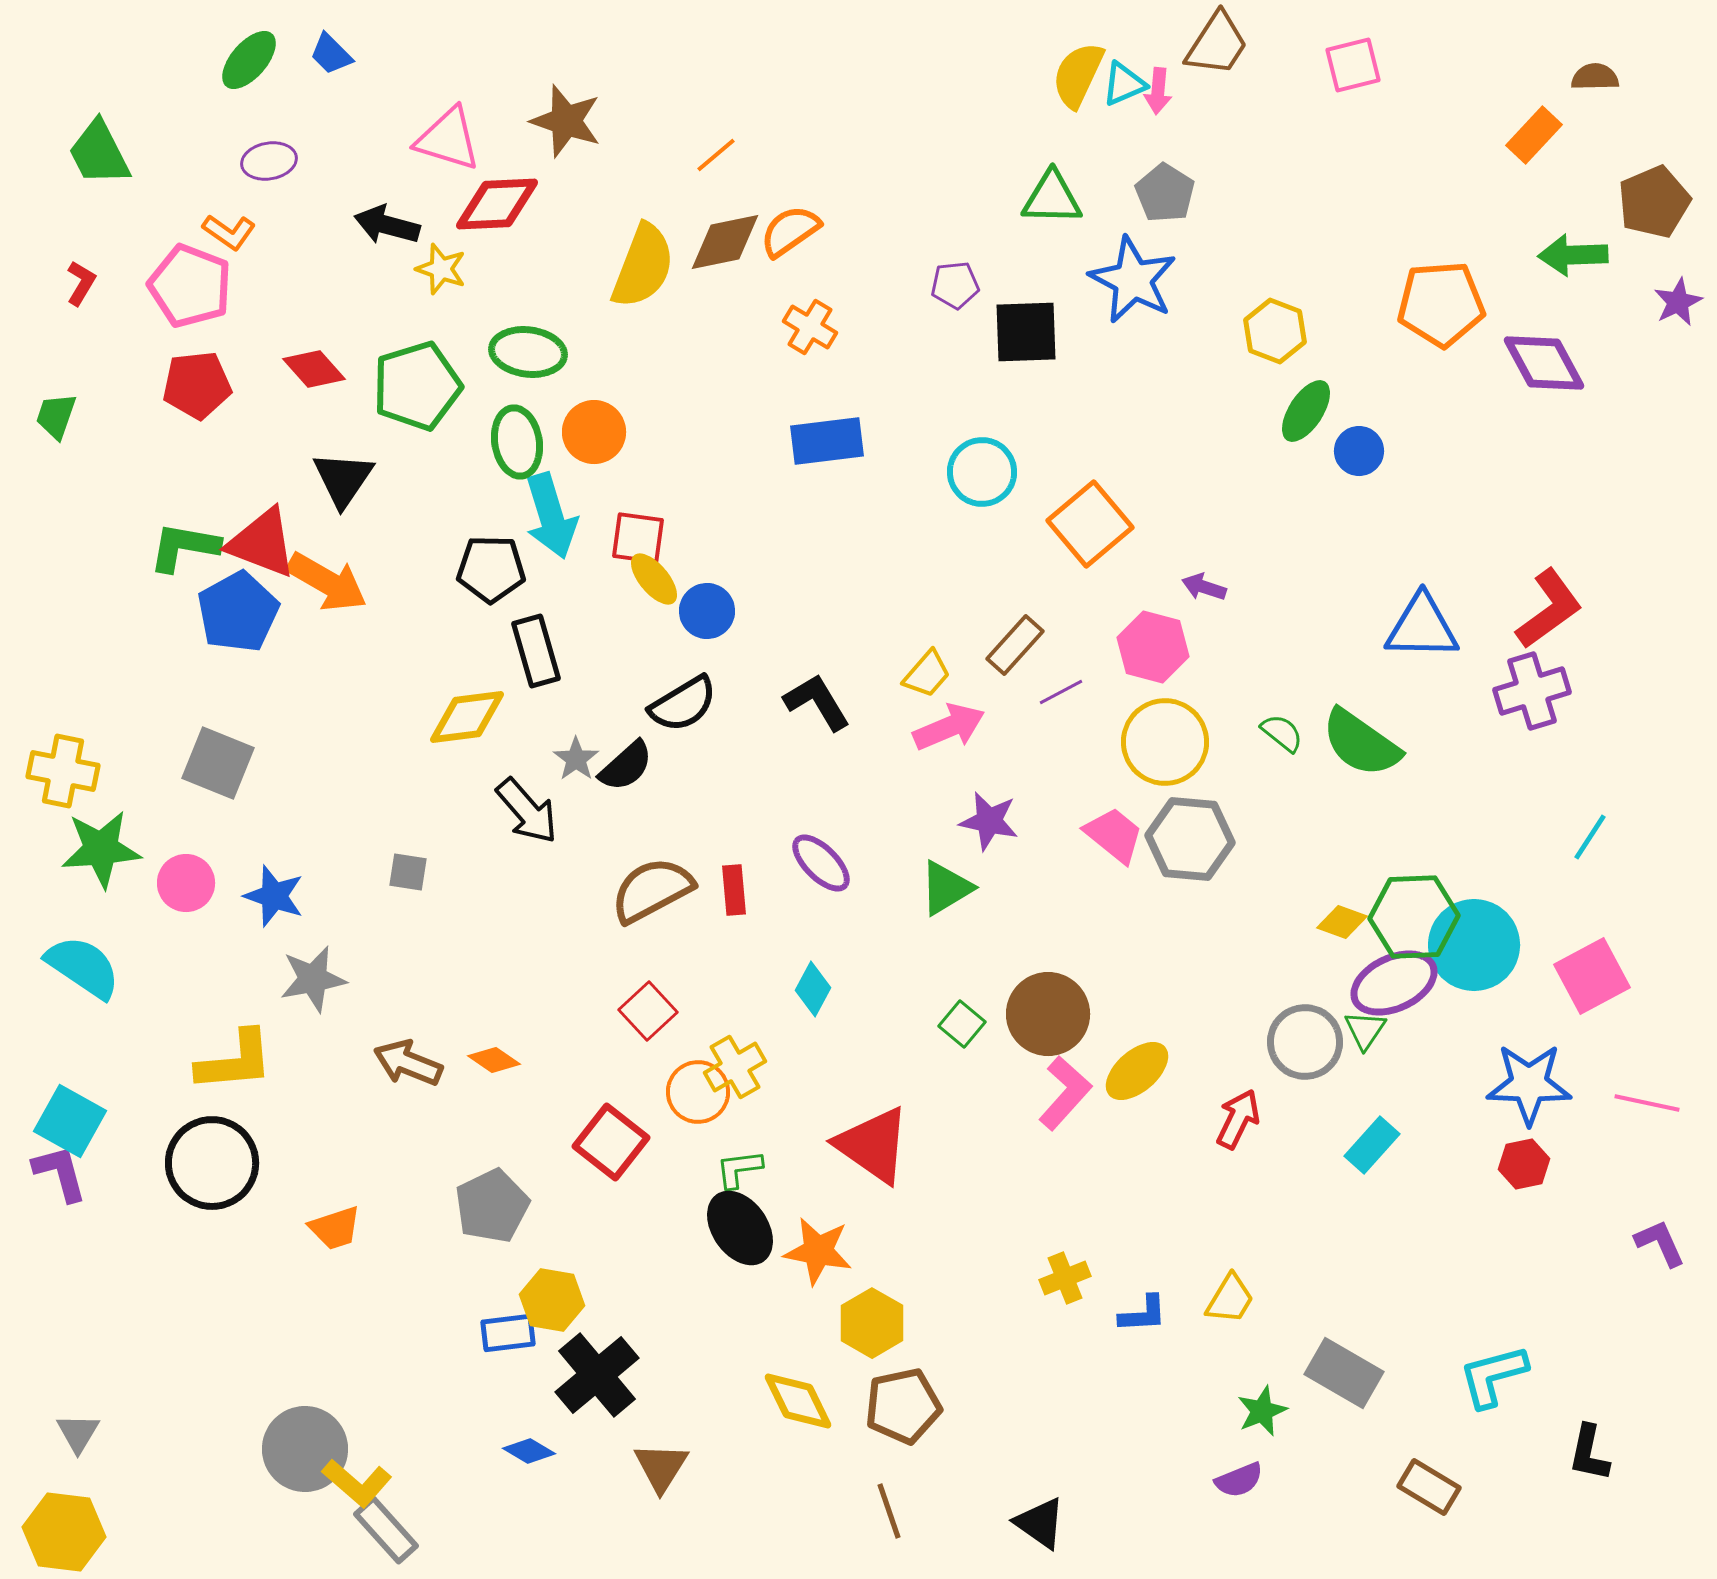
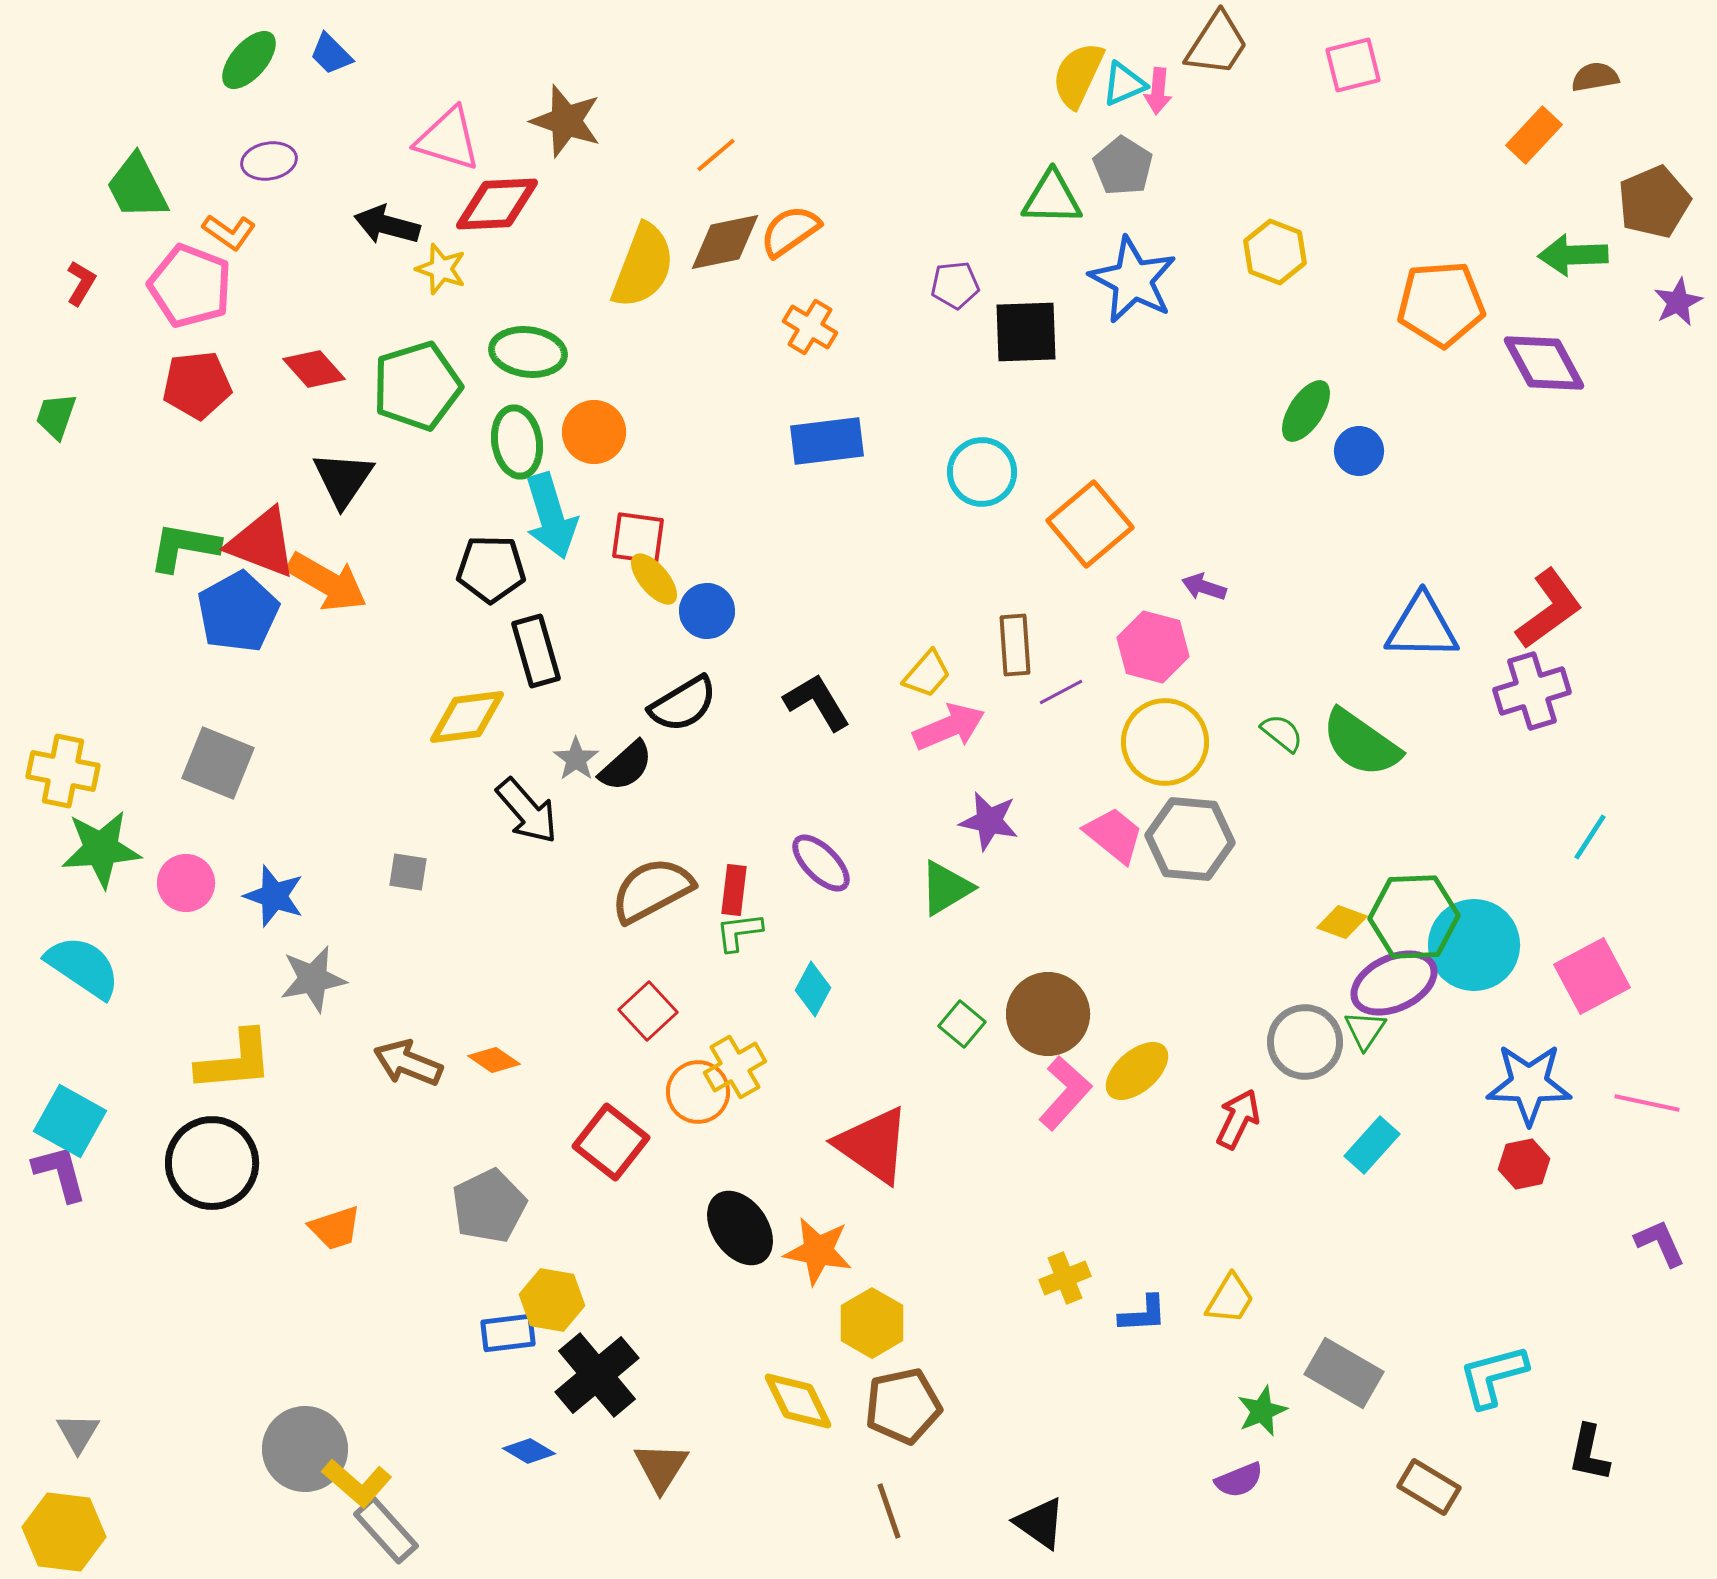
brown semicircle at (1595, 77): rotated 9 degrees counterclockwise
green trapezoid at (99, 153): moved 38 px right, 34 px down
gray pentagon at (1165, 193): moved 42 px left, 27 px up
yellow hexagon at (1275, 331): moved 79 px up
brown rectangle at (1015, 645): rotated 46 degrees counterclockwise
red rectangle at (734, 890): rotated 12 degrees clockwise
green L-shape at (739, 1169): moved 237 px up
gray pentagon at (492, 1206): moved 3 px left
